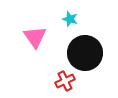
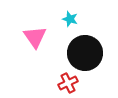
red cross: moved 3 px right, 2 px down
